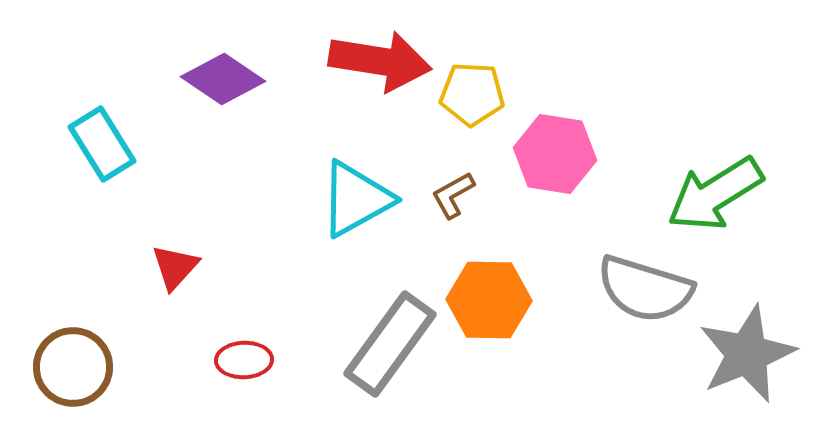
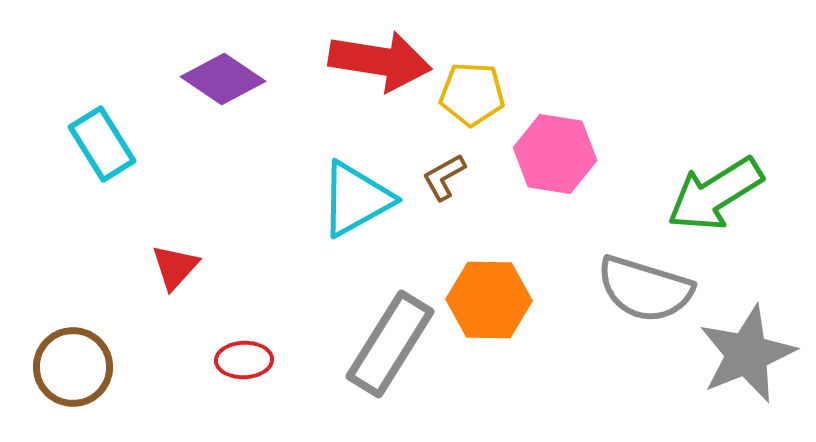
brown L-shape: moved 9 px left, 18 px up
gray rectangle: rotated 4 degrees counterclockwise
